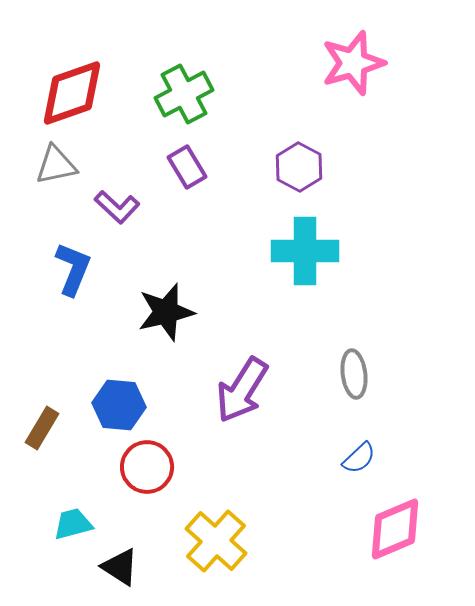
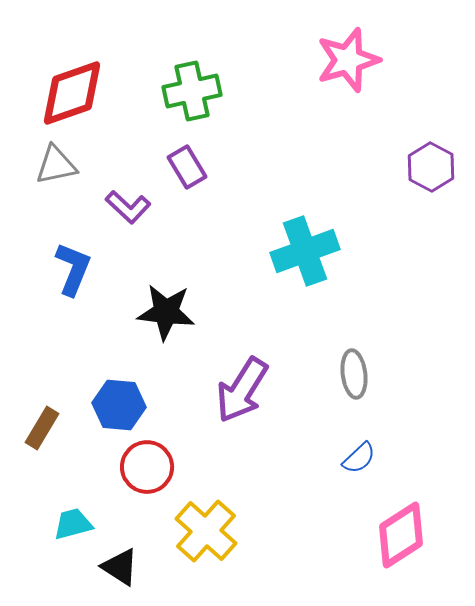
pink star: moved 5 px left, 3 px up
green cross: moved 8 px right, 3 px up; rotated 16 degrees clockwise
purple hexagon: moved 132 px right
purple L-shape: moved 11 px right
cyan cross: rotated 20 degrees counterclockwise
black star: rotated 20 degrees clockwise
pink diamond: moved 6 px right, 6 px down; rotated 10 degrees counterclockwise
yellow cross: moved 10 px left, 10 px up
